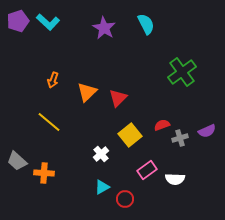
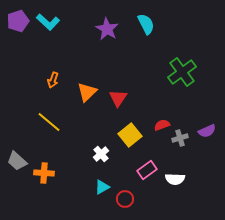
purple star: moved 3 px right, 1 px down
red triangle: rotated 12 degrees counterclockwise
